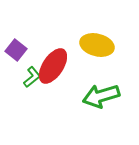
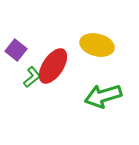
green arrow: moved 2 px right
